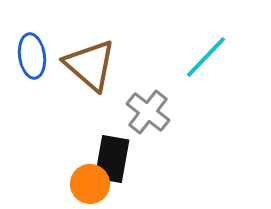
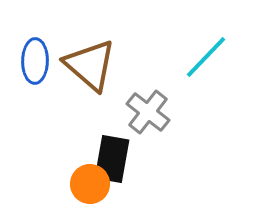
blue ellipse: moved 3 px right, 5 px down; rotated 9 degrees clockwise
